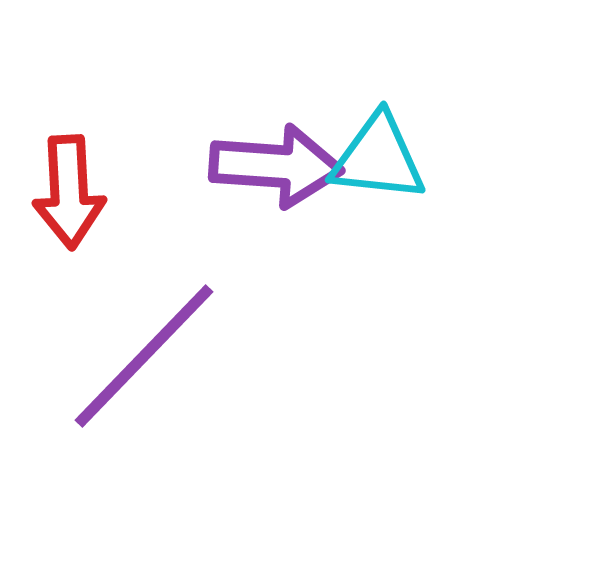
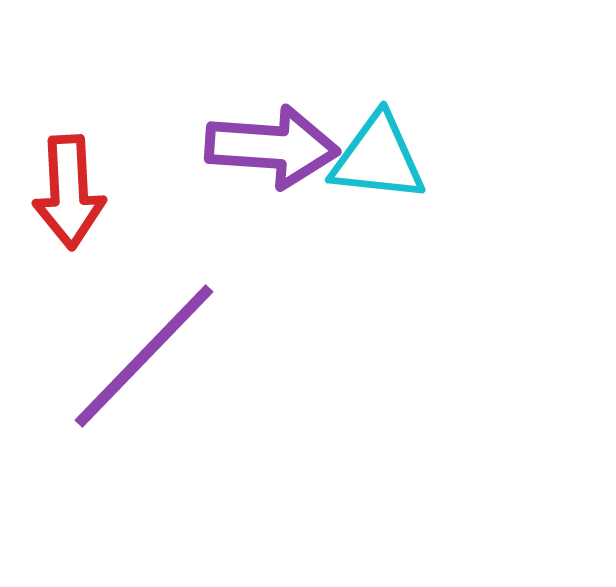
purple arrow: moved 4 px left, 19 px up
